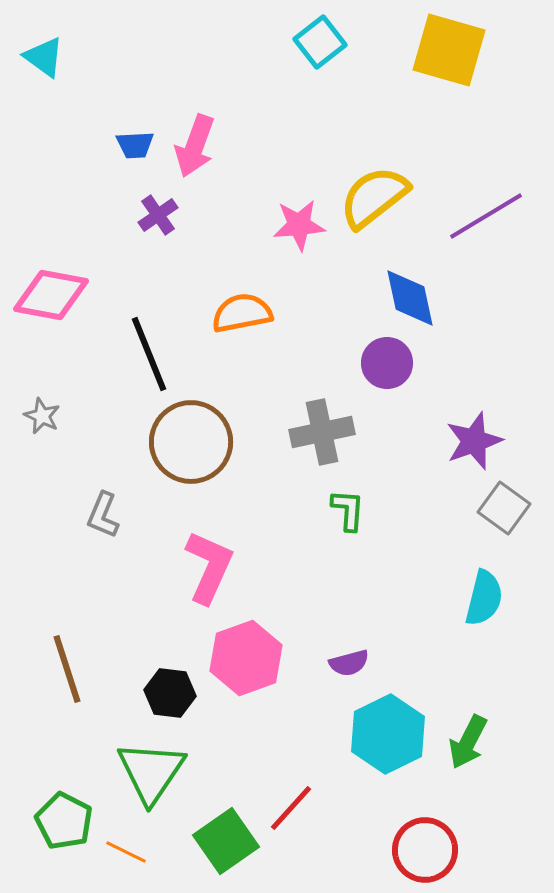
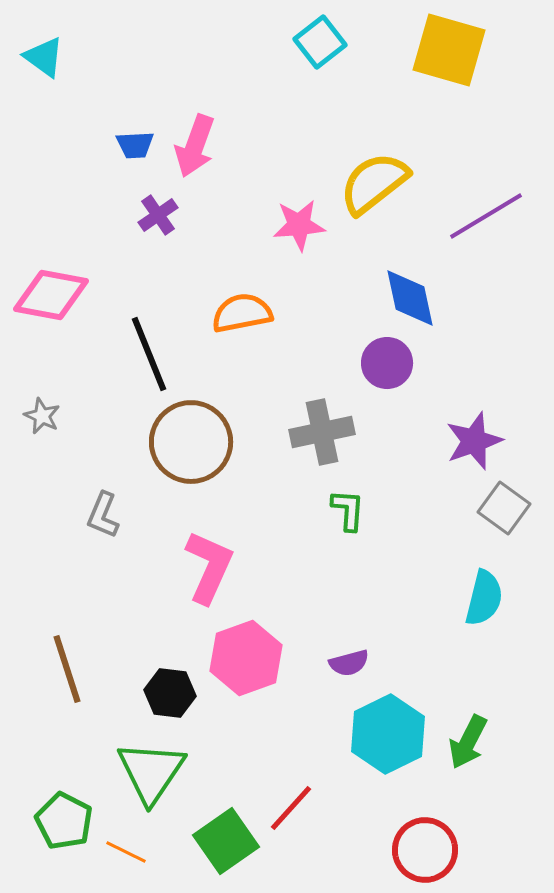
yellow semicircle: moved 14 px up
